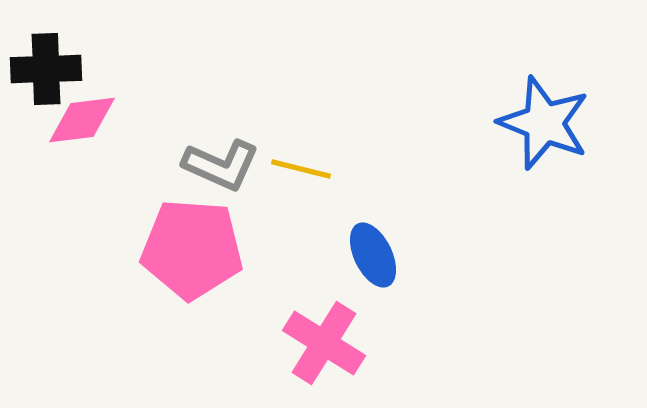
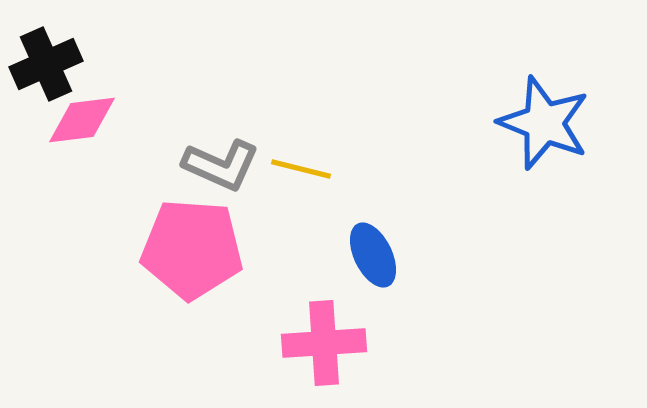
black cross: moved 5 px up; rotated 22 degrees counterclockwise
pink cross: rotated 36 degrees counterclockwise
